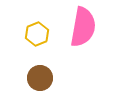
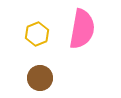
pink semicircle: moved 1 px left, 2 px down
